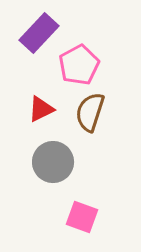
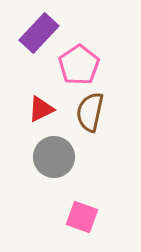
pink pentagon: rotated 6 degrees counterclockwise
brown semicircle: rotated 6 degrees counterclockwise
gray circle: moved 1 px right, 5 px up
